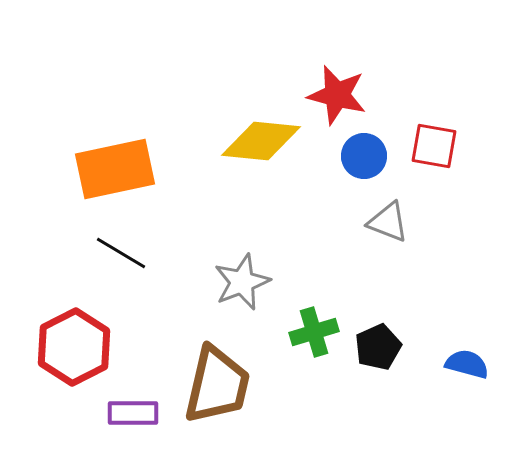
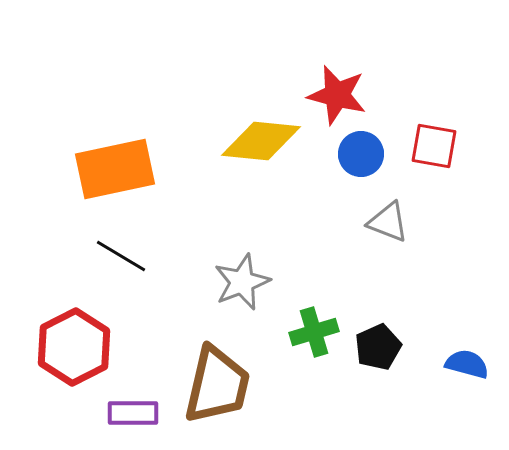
blue circle: moved 3 px left, 2 px up
black line: moved 3 px down
